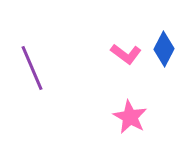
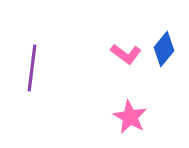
blue diamond: rotated 12 degrees clockwise
purple line: rotated 30 degrees clockwise
